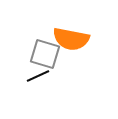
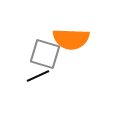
orange semicircle: rotated 9 degrees counterclockwise
